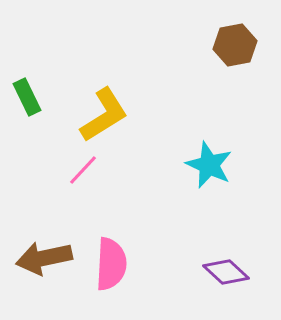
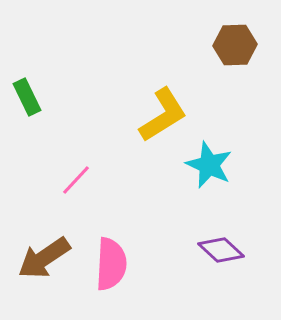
brown hexagon: rotated 9 degrees clockwise
yellow L-shape: moved 59 px right
pink line: moved 7 px left, 10 px down
brown arrow: rotated 22 degrees counterclockwise
purple diamond: moved 5 px left, 22 px up
